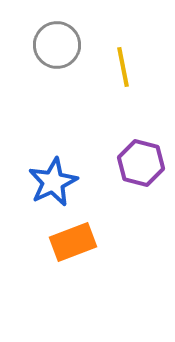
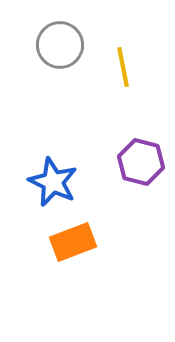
gray circle: moved 3 px right
purple hexagon: moved 1 px up
blue star: rotated 21 degrees counterclockwise
